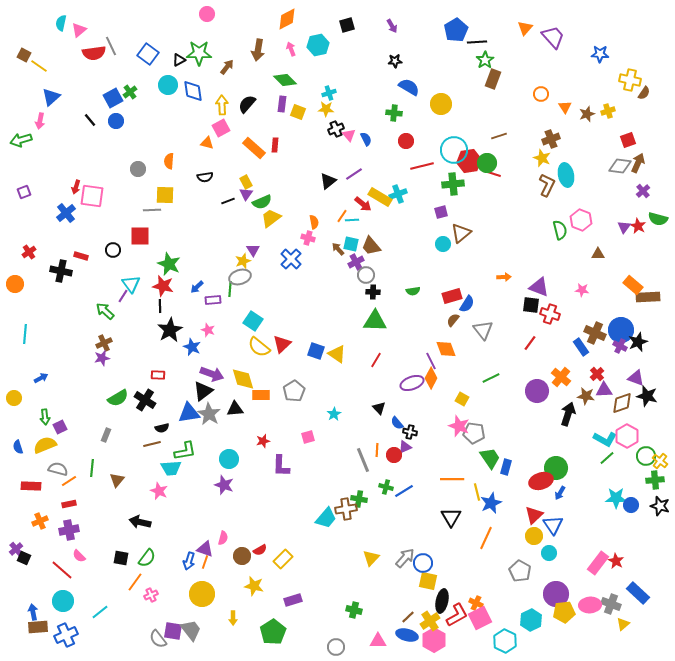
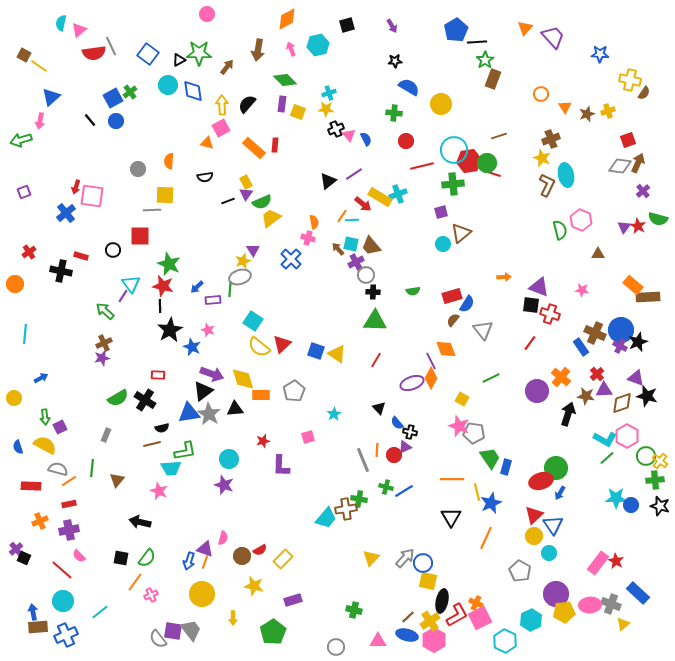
yellow semicircle at (45, 445): rotated 50 degrees clockwise
